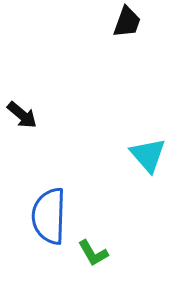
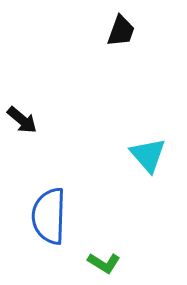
black trapezoid: moved 6 px left, 9 px down
black arrow: moved 5 px down
green L-shape: moved 11 px right, 10 px down; rotated 28 degrees counterclockwise
